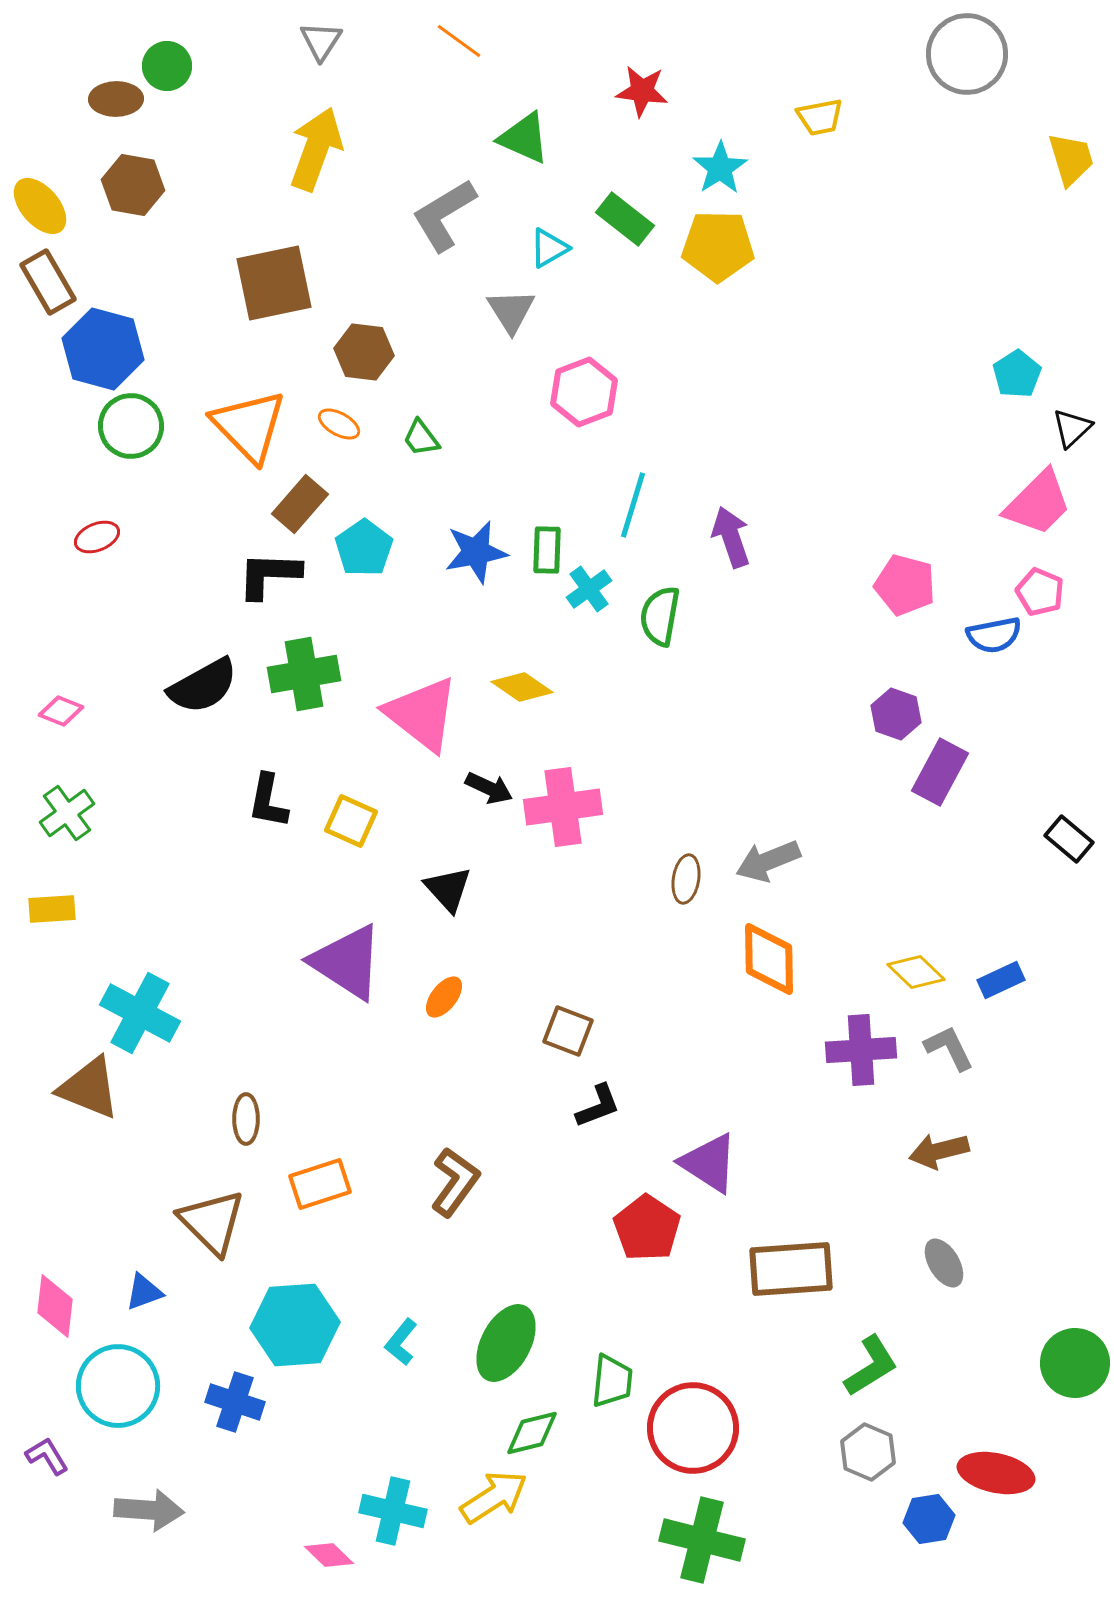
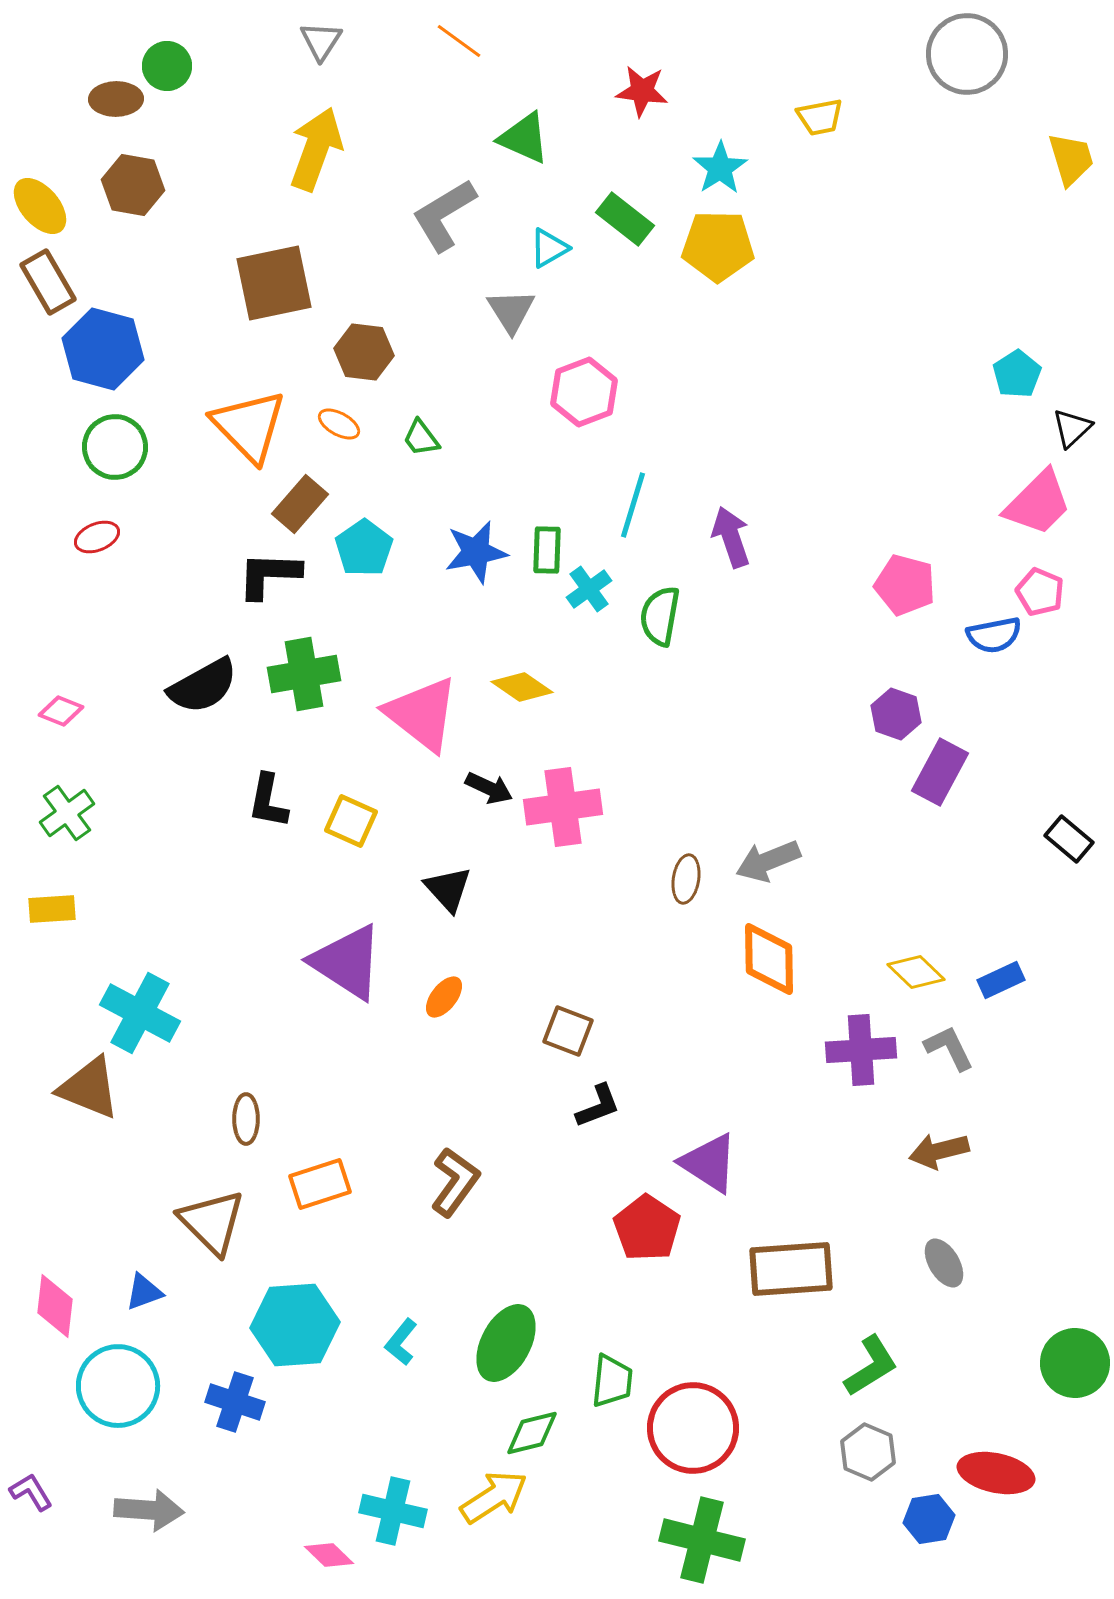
green circle at (131, 426): moved 16 px left, 21 px down
purple L-shape at (47, 1456): moved 16 px left, 36 px down
